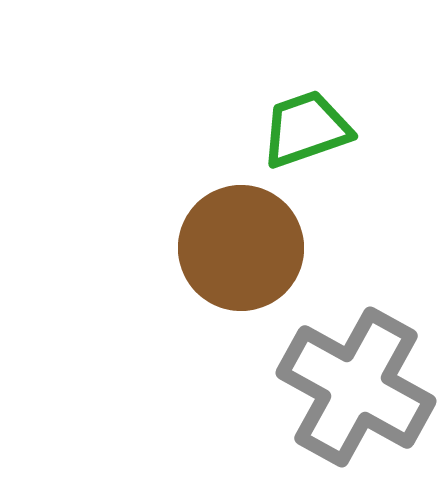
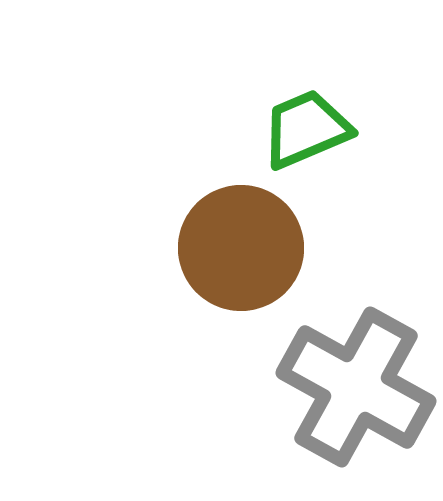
green trapezoid: rotated 4 degrees counterclockwise
